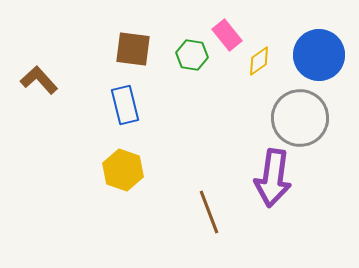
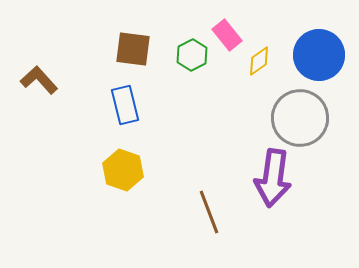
green hexagon: rotated 24 degrees clockwise
